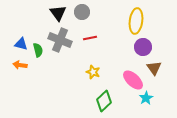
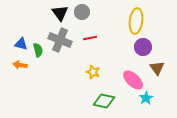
black triangle: moved 2 px right
brown triangle: moved 3 px right
green diamond: rotated 55 degrees clockwise
